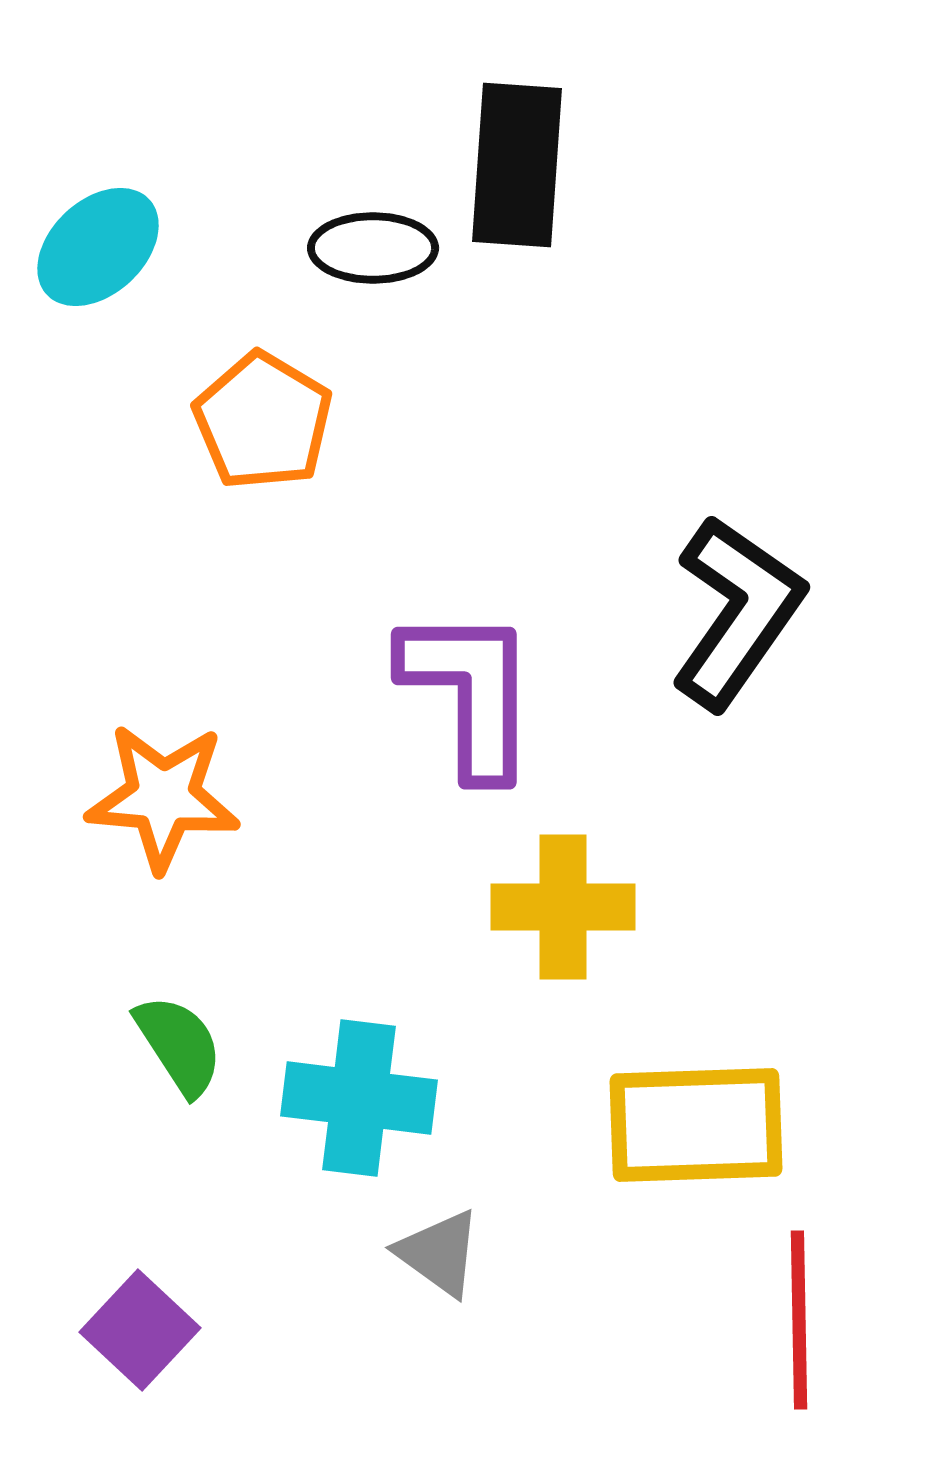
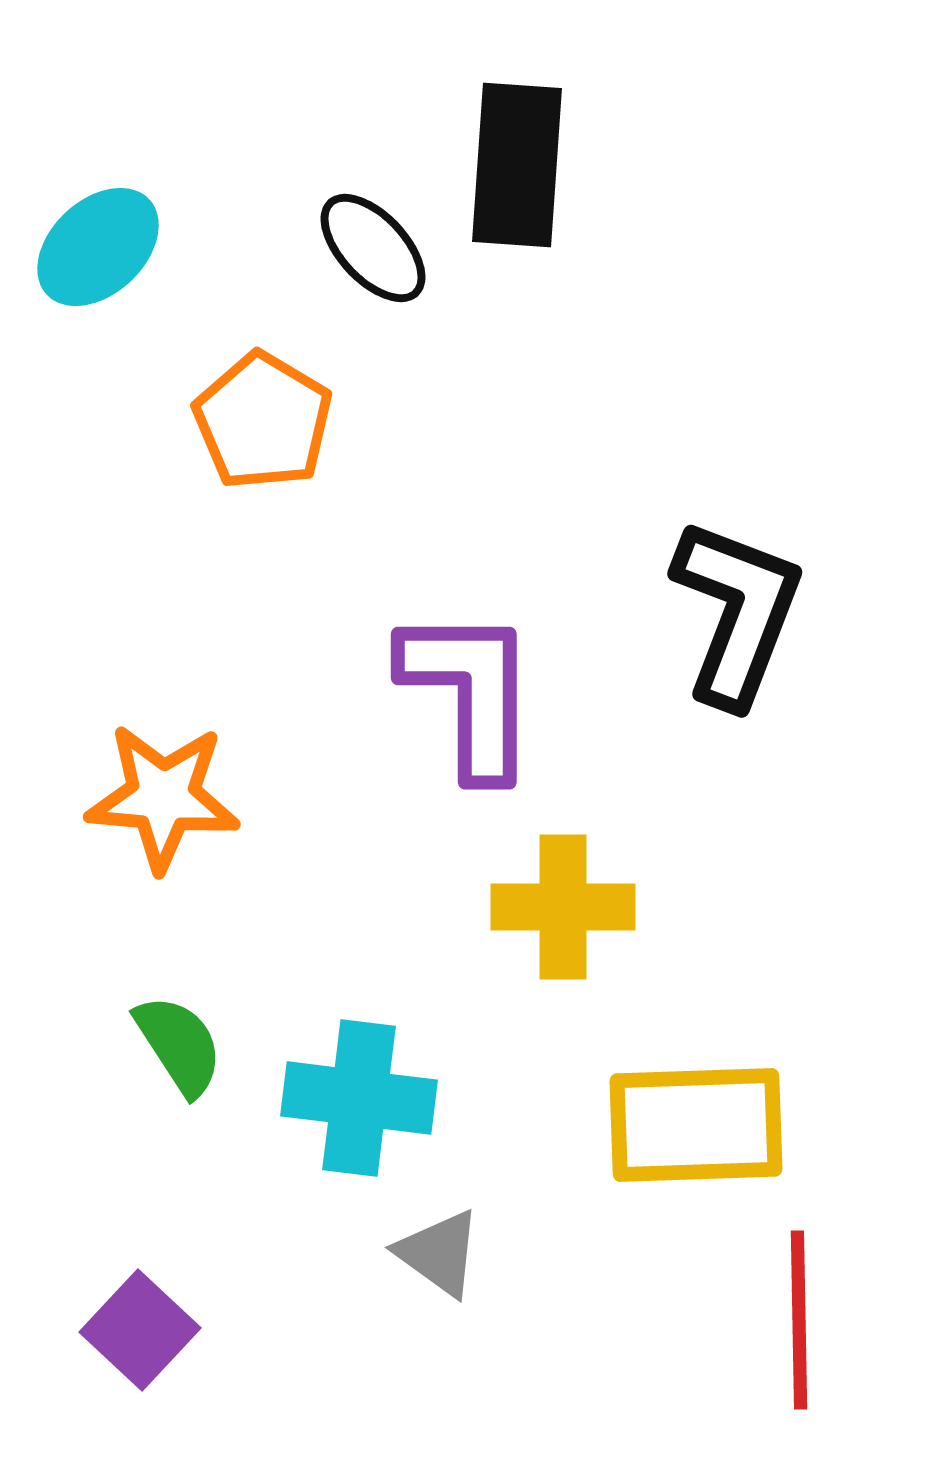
black ellipse: rotated 47 degrees clockwise
black L-shape: rotated 14 degrees counterclockwise
